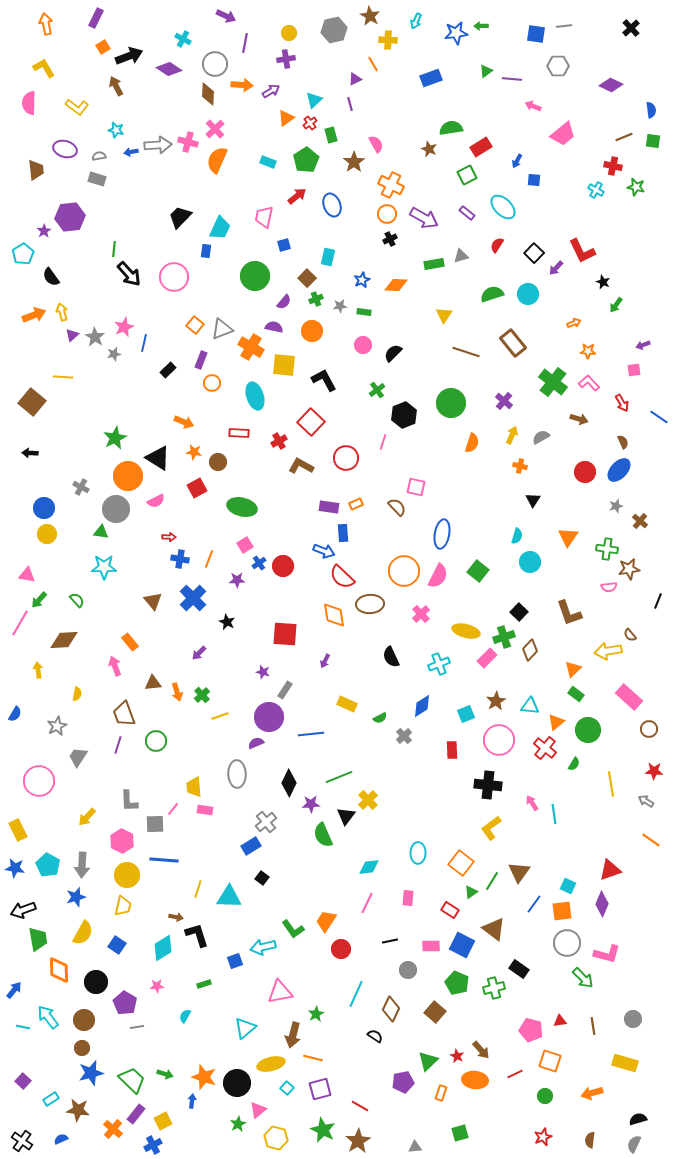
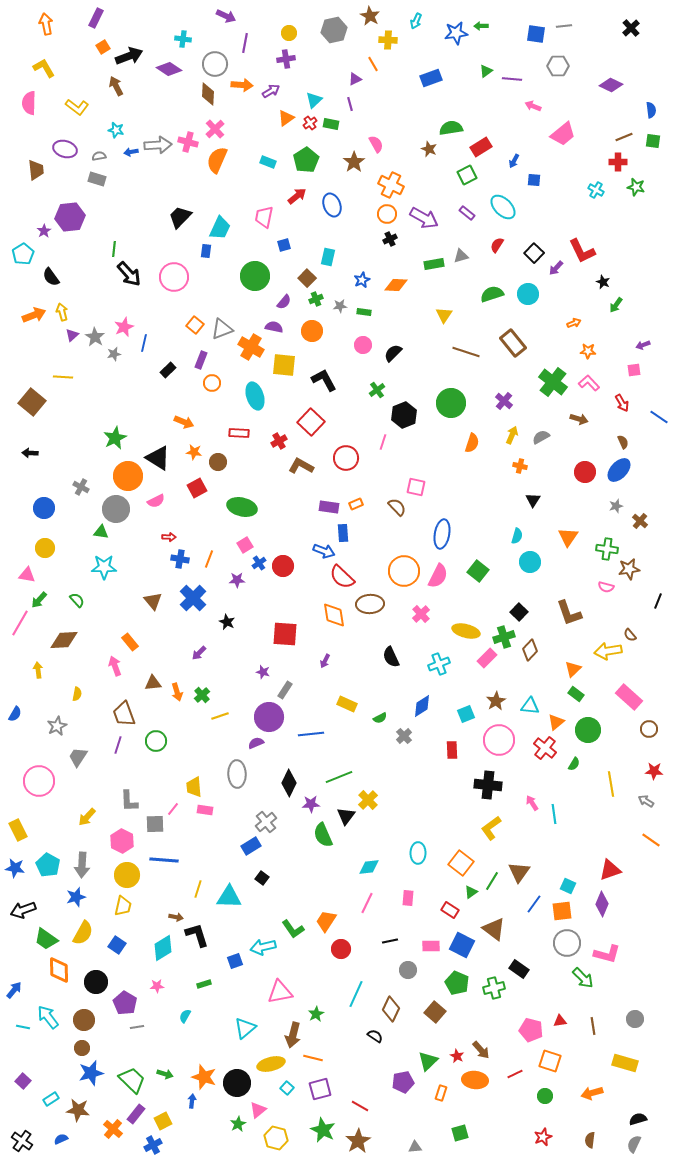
cyan cross at (183, 39): rotated 21 degrees counterclockwise
green rectangle at (331, 135): moved 11 px up; rotated 63 degrees counterclockwise
blue arrow at (517, 161): moved 3 px left
red cross at (613, 166): moved 5 px right, 4 px up; rotated 12 degrees counterclockwise
yellow circle at (47, 534): moved 2 px left, 14 px down
pink semicircle at (609, 587): moved 3 px left; rotated 21 degrees clockwise
green trapezoid at (38, 939): moved 8 px right; rotated 135 degrees clockwise
gray circle at (633, 1019): moved 2 px right
